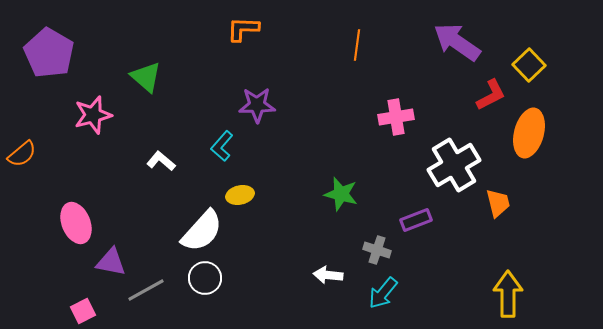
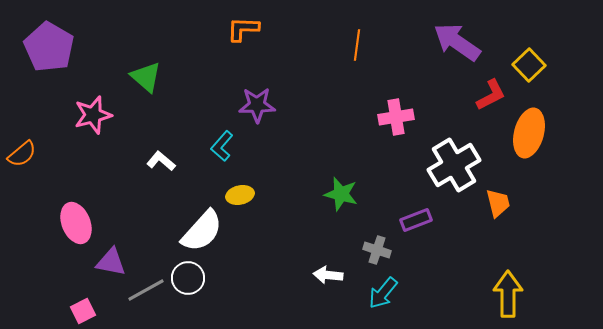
purple pentagon: moved 6 px up
white circle: moved 17 px left
